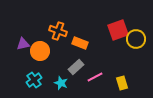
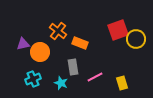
orange cross: rotated 18 degrees clockwise
orange circle: moved 1 px down
gray rectangle: moved 3 px left; rotated 56 degrees counterclockwise
cyan cross: moved 1 px left, 1 px up; rotated 14 degrees clockwise
